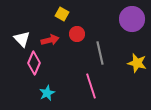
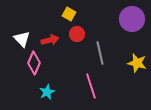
yellow square: moved 7 px right
cyan star: moved 1 px up
